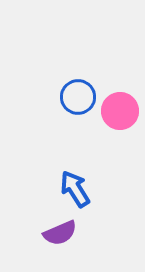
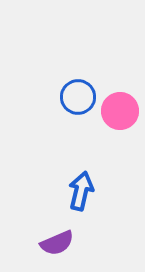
blue arrow: moved 6 px right, 2 px down; rotated 45 degrees clockwise
purple semicircle: moved 3 px left, 10 px down
